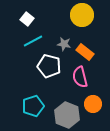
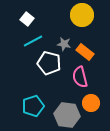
white pentagon: moved 3 px up
orange circle: moved 2 px left, 1 px up
gray hexagon: rotated 15 degrees counterclockwise
